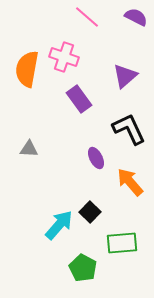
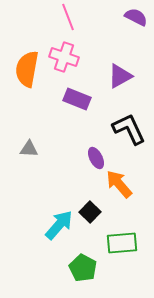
pink line: moved 19 px left; rotated 28 degrees clockwise
purple triangle: moved 5 px left; rotated 12 degrees clockwise
purple rectangle: moved 2 px left; rotated 32 degrees counterclockwise
orange arrow: moved 11 px left, 2 px down
